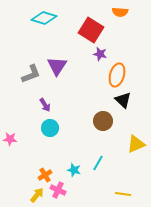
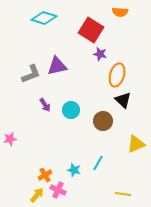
purple triangle: rotated 45 degrees clockwise
cyan circle: moved 21 px right, 18 px up
pink star: rotated 16 degrees counterclockwise
